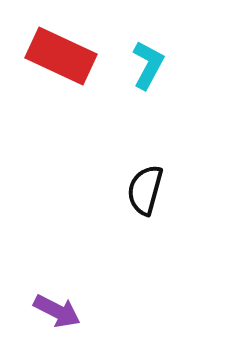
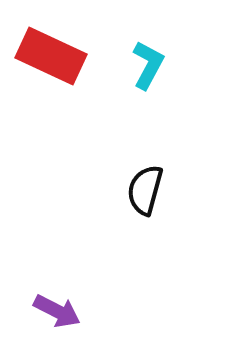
red rectangle: moved 10 px left
